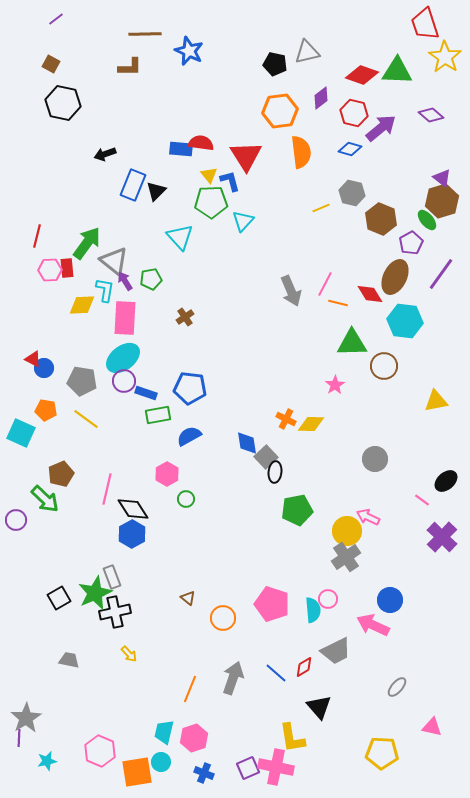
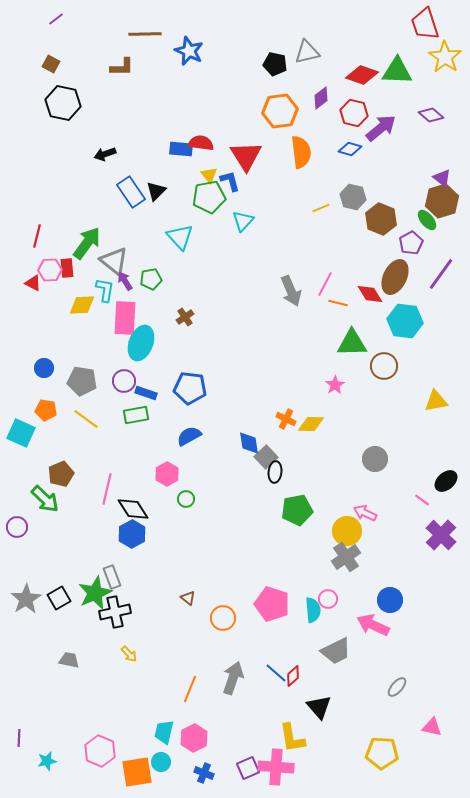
brown L-shape at (130, 67): moved 8 px left
blue rectangle at (133, 185): moved 2 px left, 7 px down; rotated 56 degrees counterclockwise
gray hexagon at (352, 193): moved 1 px right, 4 px down
green pentagon at (211, 202): moved 2 px left, 5 px up; rotated 8 degrees counterclockwise
cyan ellipse at (123, 358): moved 18 px right, 15 px up; rotated 32 degrees counterclockwise
red triangle at (33, 359): moved 76 px up
green rectangle at (158, 415): moved 22 px left
blue diamond at (247, 443): moved 2 px right
pink arrow at (368, 517): moved 3 px left, 4 px up
purple circle at (16, 520): moved 1 px right, 7 px down
purple cross at (442, 537): moved 1 px left, 2 px up
red diamond at (304, 667): moved 11 px left, 9 px down; rotated 10 degrees counterclockwise
gray star at (26, 718): moved 119 px up
pink hexagon at (194, 738): rotated 8 degrees counterclockwise
pink cross at (276, 767): rotated 8 degrees counterclockwise
